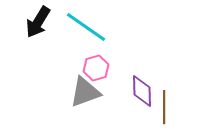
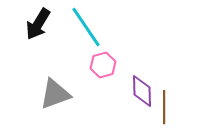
black arrow: moved 2 px down
cyan line: rotated 21 degrees clockwise
pink hexagon: moved 7 px right, 3 px up
gray triangle: moved 30 px left, 2 px down
